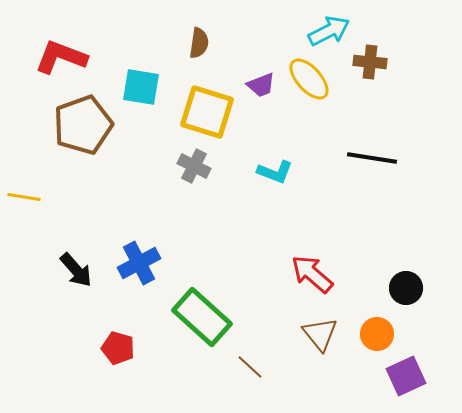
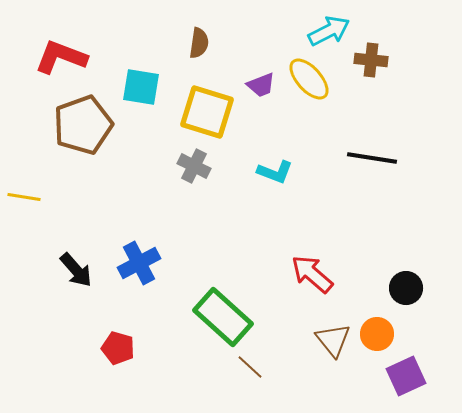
brown cross: moved 1 px right, 2 px up
green rectangle: moved 21 px right
brown triangle: moved 13 px right, 6 px down
